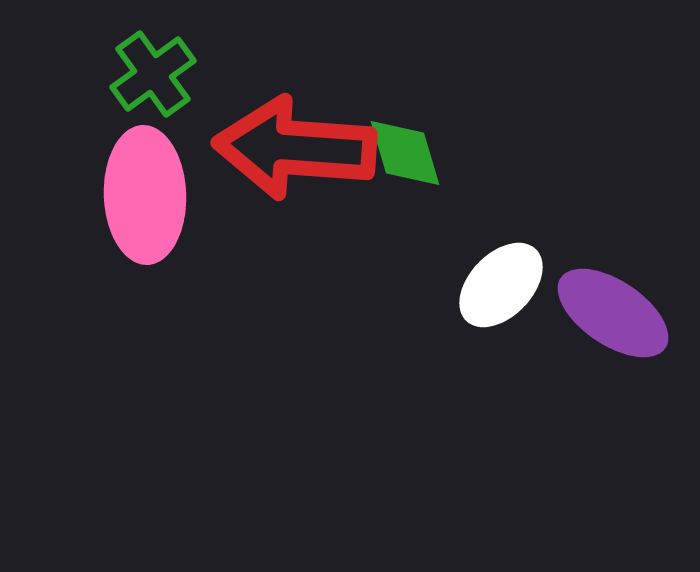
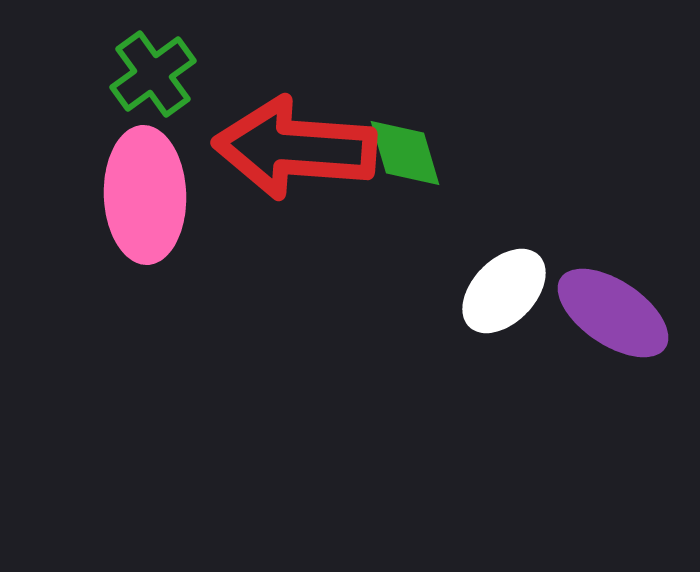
white ellipse: moved 3 px right, 6 px down
